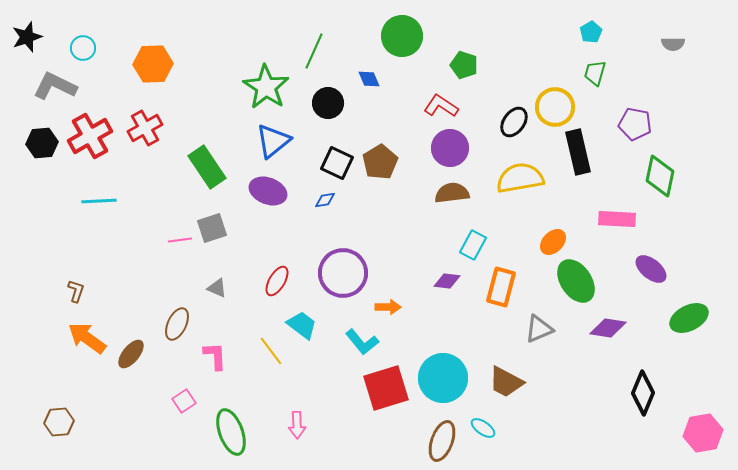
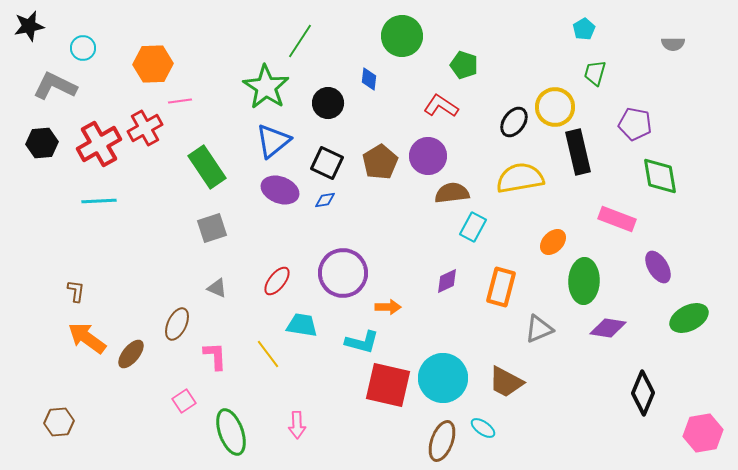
cyan pentagon at (591, 32): moved 7 px left, 3 px up
black star at (27, 37): moved 2 px right, 11 px up; rotated 8 degrees clockwise
green line at (314, 51): moved 14 px left, 10 px up; rotated 9 degrees clockwise
blue diamond at (369, 79): rotated 30 degrees clockwise
red cross at (90, 136): moved 9 px right, 8 px down
purple circle at (450, 148): moved 22 px left, 8 px down
black square at (337, 163): moved 10 px left
green diamond at (660, 176): rotated 21 degrees counterclockwise
purple ellipse at (268, 191): moved 12 px right, 1 px up
pink rectangle at (617, 219): rotated 18 degrees clockwise
pink line at (180, 240): moved 139 px up
cyan rectangle at (473, 245): moved 18 px up
purple ellipse at (651, 269): moved 7 px right, 2 px up; rotated 20 degrees clockwise
red ellipse at (277, 281): rotated 8 degrees clockwise
purple diamond at (447, 281): rotated 32 degrees counterclockwise
green ellipse at (576, 281): moved 8 px right; rotated 36 degrees clockwise
brown L-shape at (76, 291): rotated 10 degrees counterclockwise
cyan trapezoid at (302, 325): rotated 28 degrees counterclockwise
cyan L-shape at (362, 342): rotated 36 degrees counterclockwise
yellow line at (271, 351): moved 3 px left, 3 px down
red square at (386, 388): moved 2 px right, 3 px up; rotated 30 degrees clockwise
